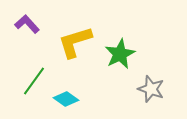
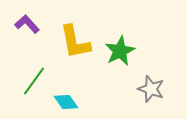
yellow L-shape: rotated 84 degrees counterclockwise
green star: moved 3 px up
cyan diamond: moved 3 px down; rotated 20 degrees clockwise
